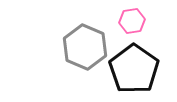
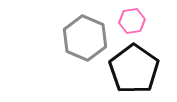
gray hexagon: moved 9 px up
